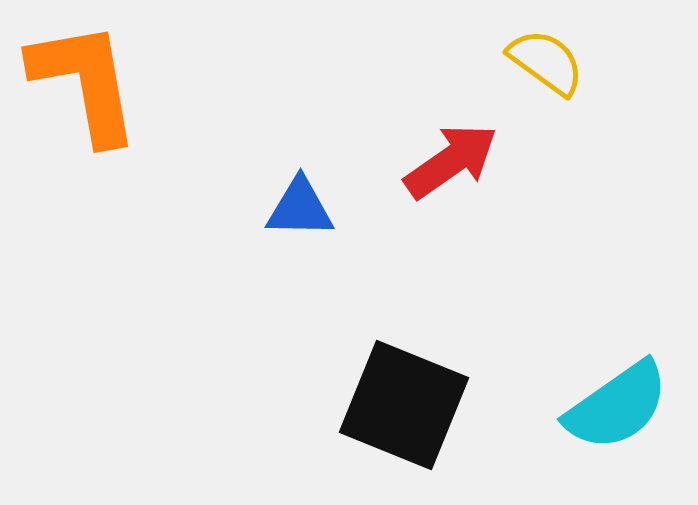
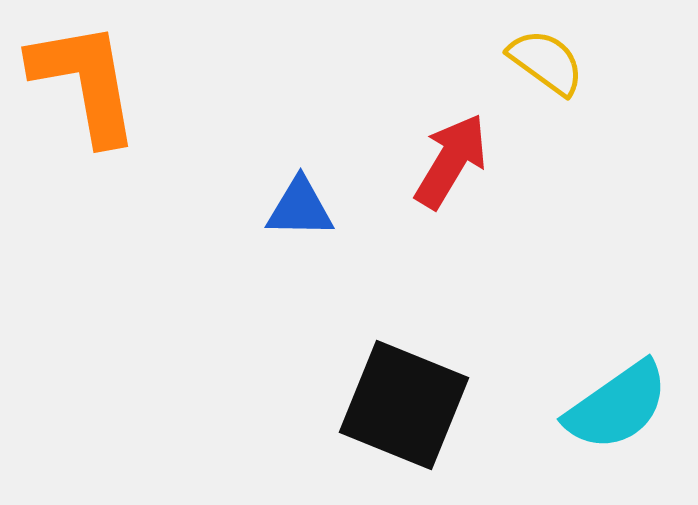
red arrow: rotated 24 degrees counterclockwise
